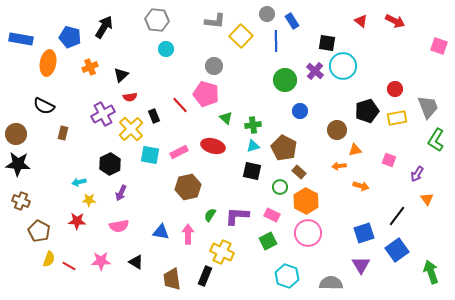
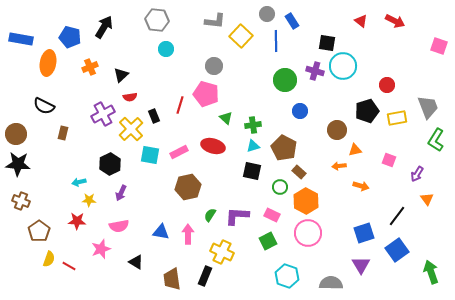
purple cross at (315, 71): rotated 24 degrees counterclockwise
red circle at (395, 89): moved 8 px left, 4 px up
red line at (180, 105): rotated 60 degrees clockwise
brown pentagon at (39, 231): rotated 10 degrees clockwise
pink star at (101, 261): moved 12 px up; rotated 18 degrees counterclockwise
